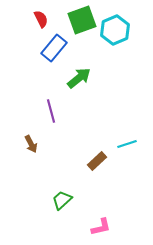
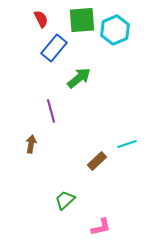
green square: rotated 16 degrees clockwise
brown arrow: rotated 144 degrees counterclockwise
green trapezoid: moved 3 px right
